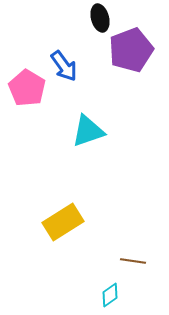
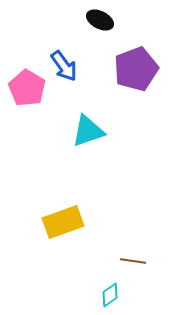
black ellipse: moved 2 px down; rotated 48 degrees counterclockwise
purple pentagon: moved 5 px right, 19 px down
yellow rectangle: rotated 12 degrees clockwise
